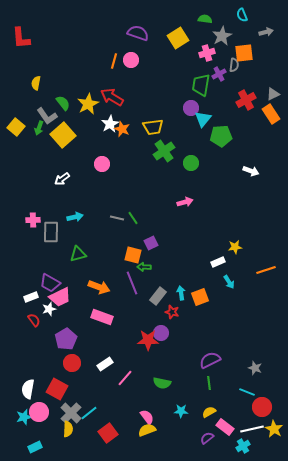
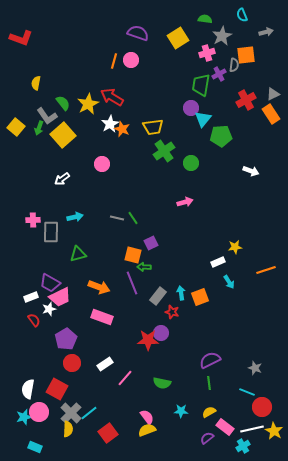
red L-shape at (21, 38): rotated 65 degrees counterclockwise
orange square at (244, 53): moved 2 px right, 2 px down
yellow star at (274, 429): moved 2 px down
cyan rectangle at (35, 447): rotated 48 degrees clockwise
